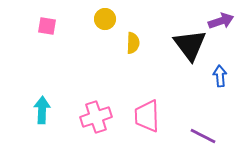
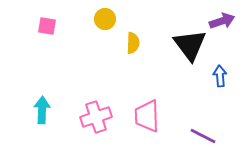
purple arrow: moved 1 px right
